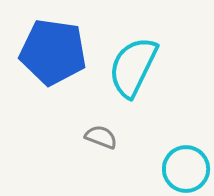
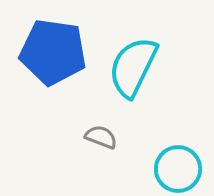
cyan circle: moved 8 px left
